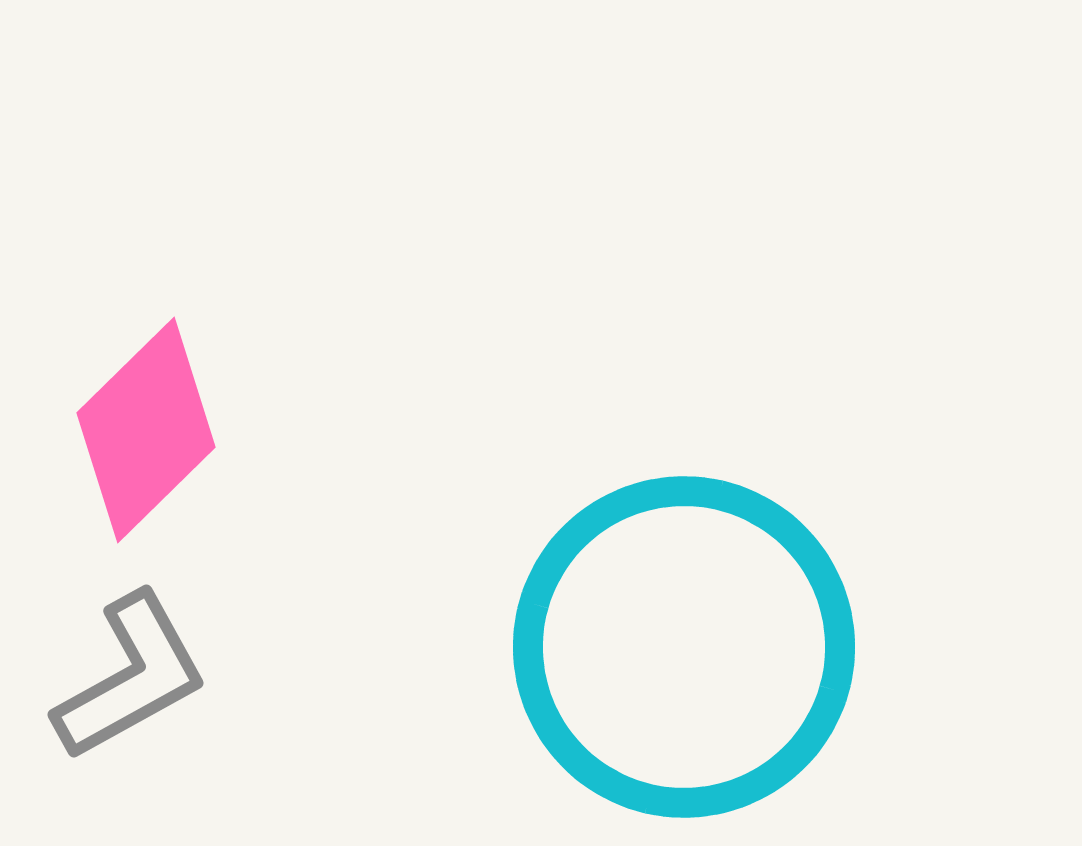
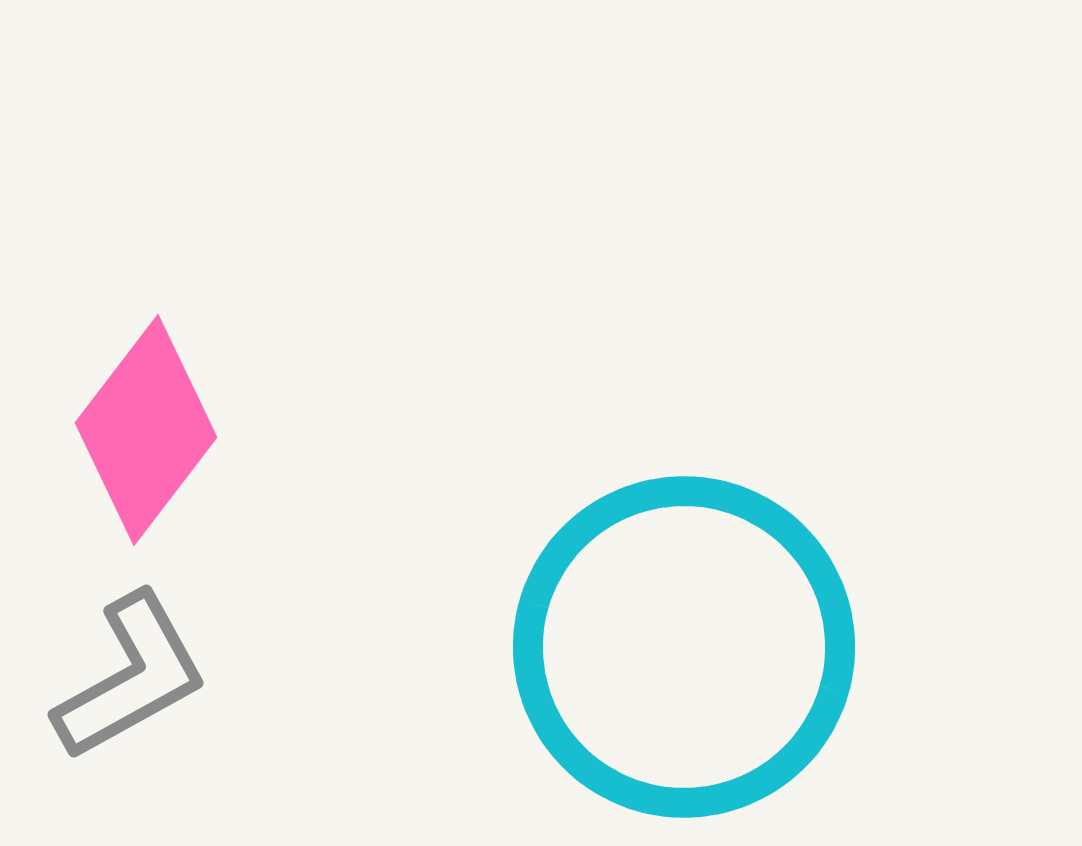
pink diamond: rotated 8 degrees counterclockwise
